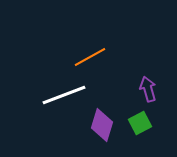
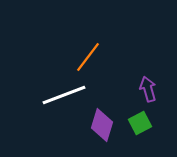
orange line: moved 2 px left; rotated 24 degrees counterclockwise
